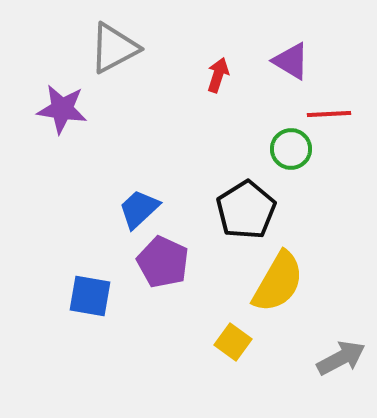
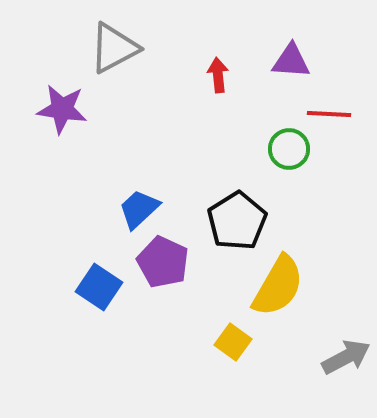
purple triangle: rotated 27 degrees counterclockwise
red arrow: rotated 24 degrees counterclockwise
red line: rotated 6 degrees clockwise
green circle: moved 2 px left
black pentagon: moved 9 px left, 11 px down
yellow semicircle: moved 4 px down
blue square: moved 9 px right, 9 px up; rotated 24 degrees clockwise
gray arrow: moved 5 px right, 1 px up
